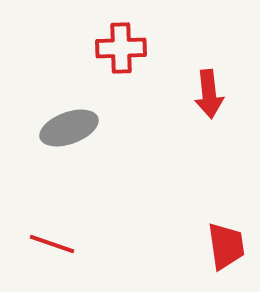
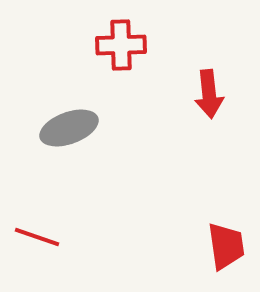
red cross: moved 3 px up
red line: moved 15 px left, 7 px up
